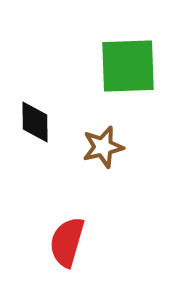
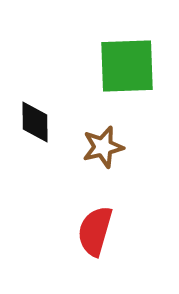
green square: moved 1 px left
red semicircle: moved 28 px right, 11 px up
